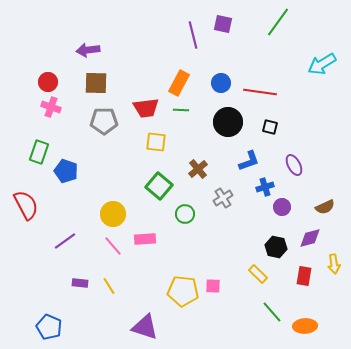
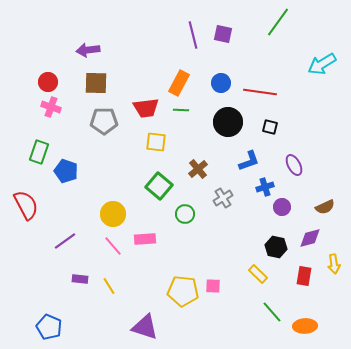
purple square at (223, 24): moved 10 px down
purple rectangle at (80, 283): moved 4 px up
